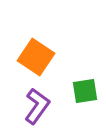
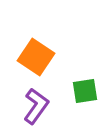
purple L-shape: moved 1 px left
